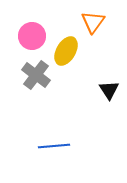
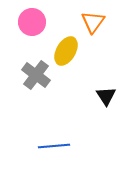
pink circle: moved 14 px up
black triangle: moved 3 px left, 6 px down
